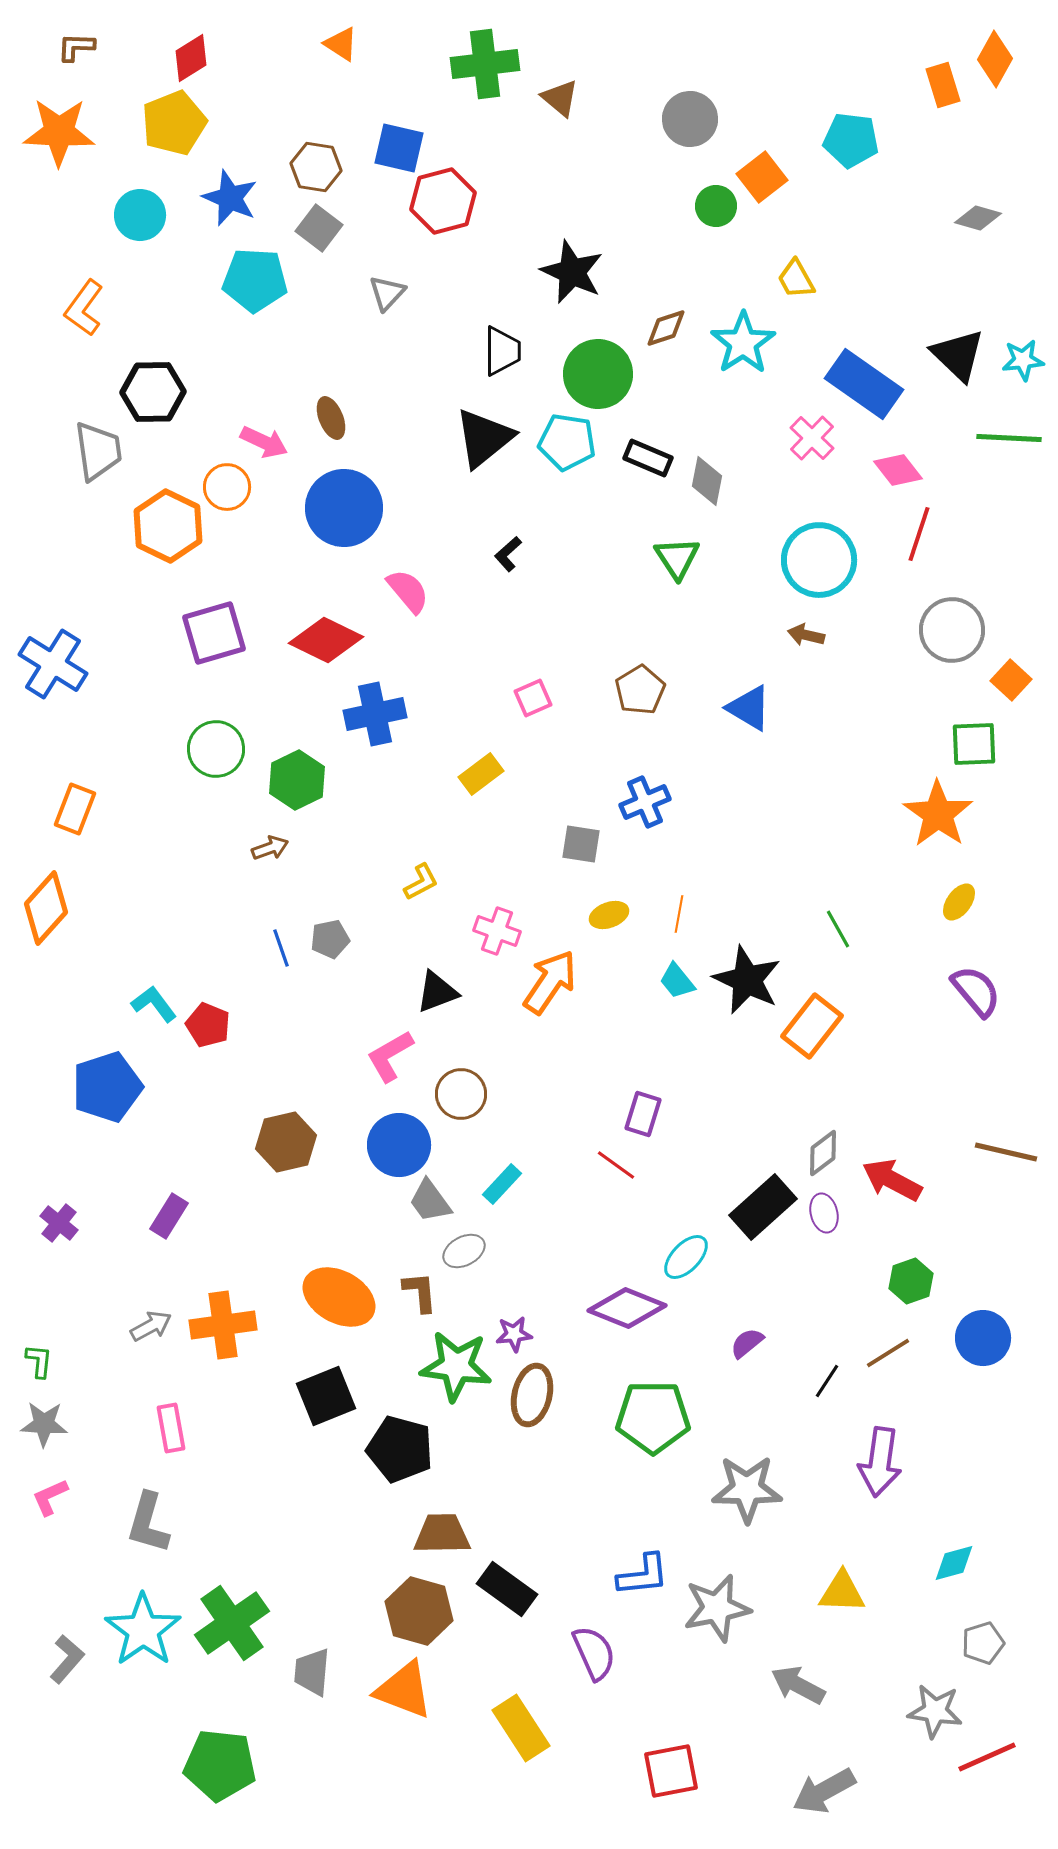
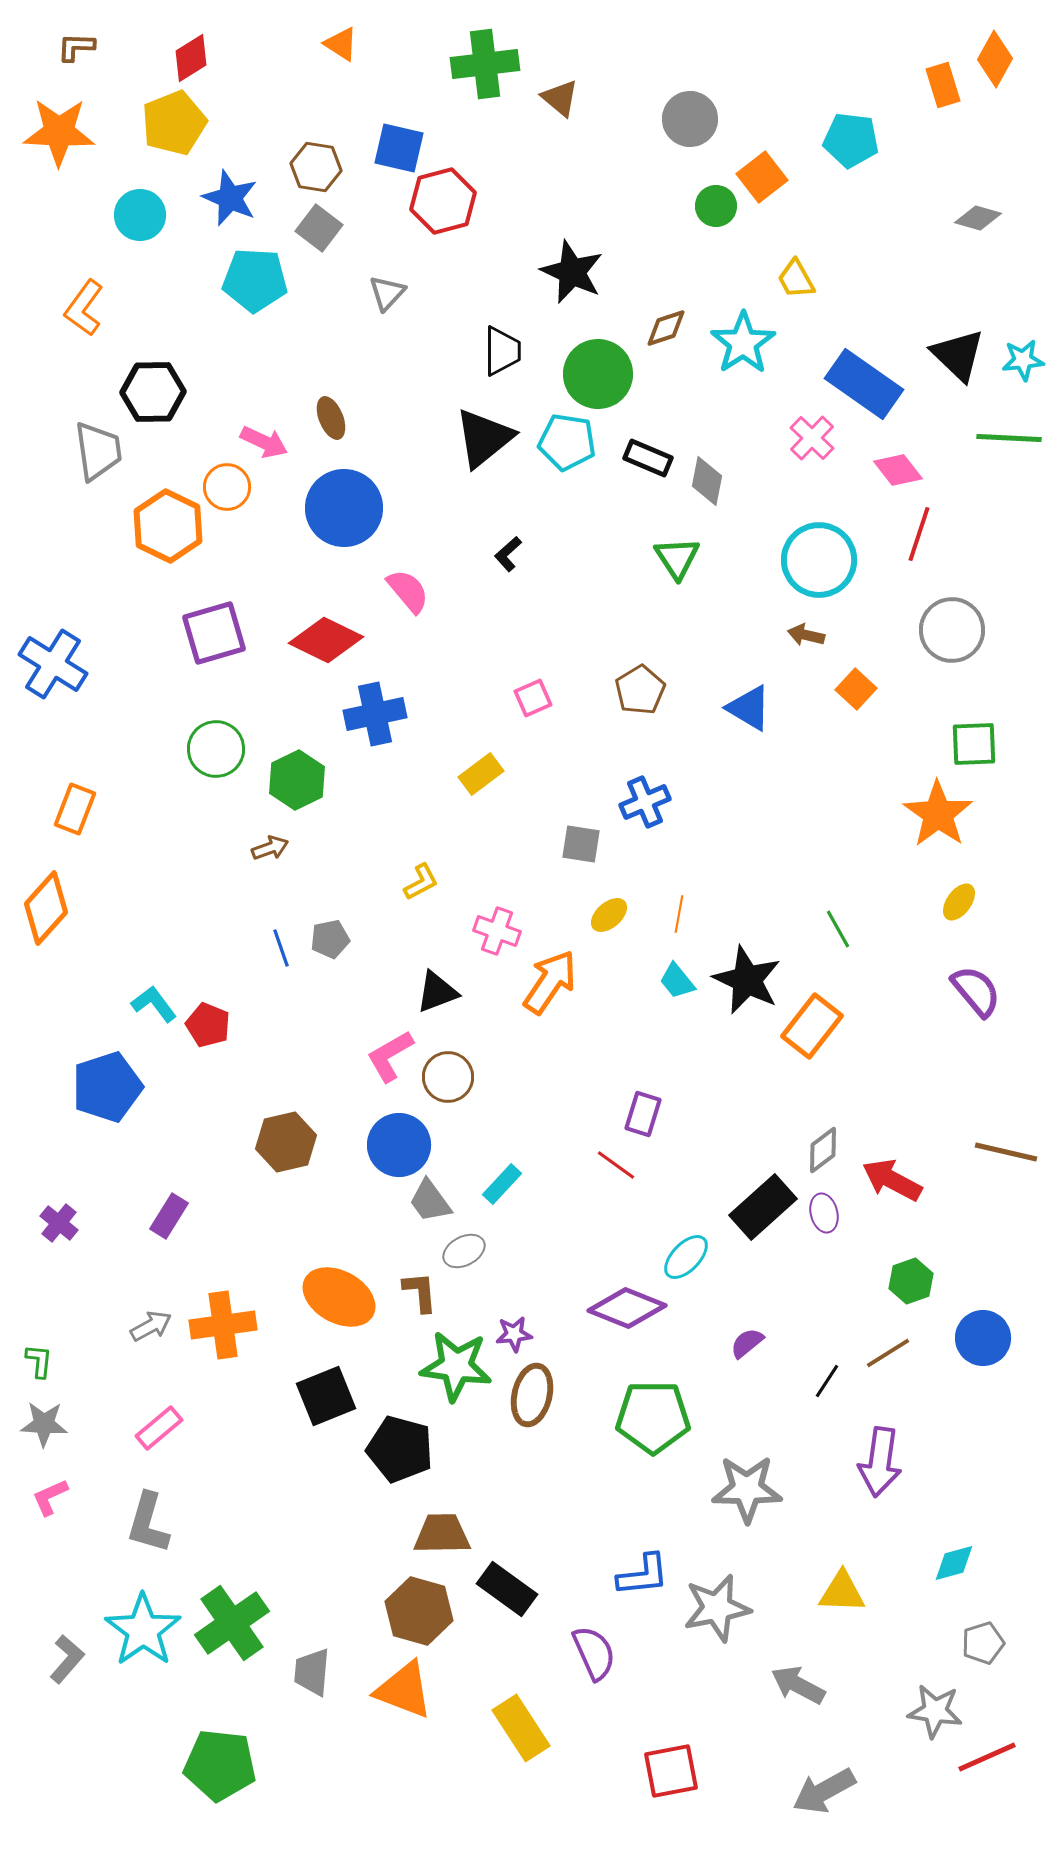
orange square at (1011, 680): moved 155 px left, 9 px down
yellow ellipse at (609, 915): rotated 21 degrees counterclockwise
brown circle at (461, 1094): moved 13 px left, 17 px up
gray diamond at (823, 1153): moved 3 px up
pink rectangle at (171, 1428): moved 12 px left; rotated 60 degrees clockwise
